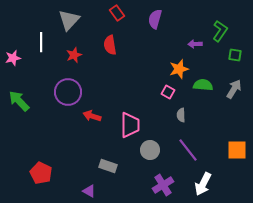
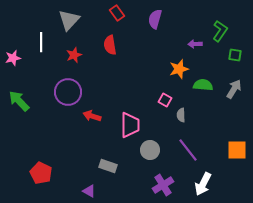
pink square: moved 3 px left, 8 px down
